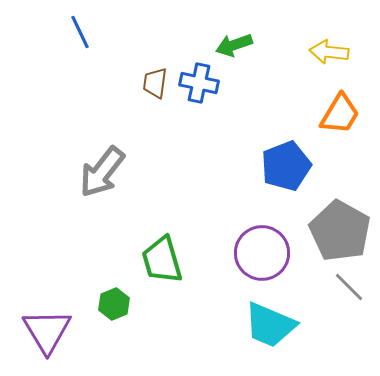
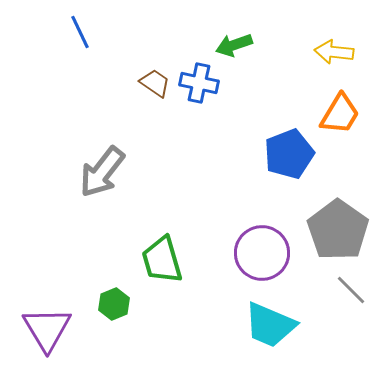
yellow arrow: moved 5 px right
brown trapezoid: rotated 116 degrees clockwise
blue pentagon: moved 3 px right, 12 px up
gray pentagon: moved 2 px left, 1 px up; rotated 6 degrees clockwise
gray line: moved 2 px right, 3 px down
purple triangle: moved 2 px up
